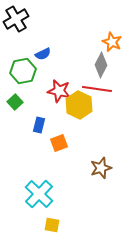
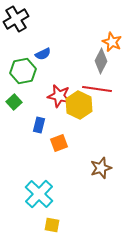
gray diamond: moved 4 px up
red star: moved 5 px down
green square: moved 1 px left
